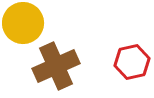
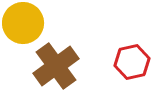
brown cross: rotated 12 degrees counterclockwise
